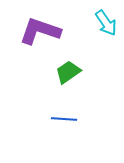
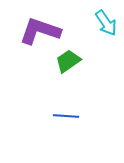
green trapezoid: moved 11 px up
blue line: moved 2 px right, 3 px up
